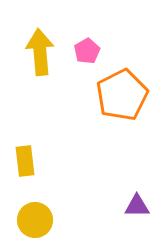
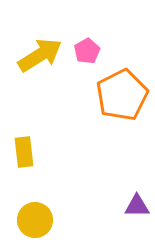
yellow arrow: moved 3 px down; rotated 63 degrees clockwise
yellow rectangle: moved 1 px left, 9 px up
